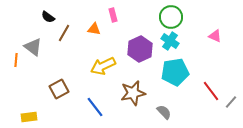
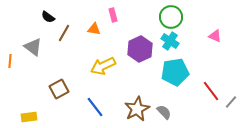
orange line: moved 6 px left, 1 px down
brown star: moved 4 px right, 16 px down; rotated 15 degrees counterclockwise
